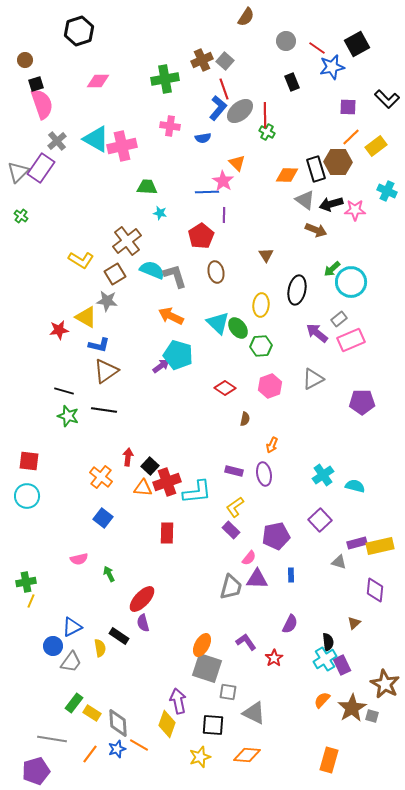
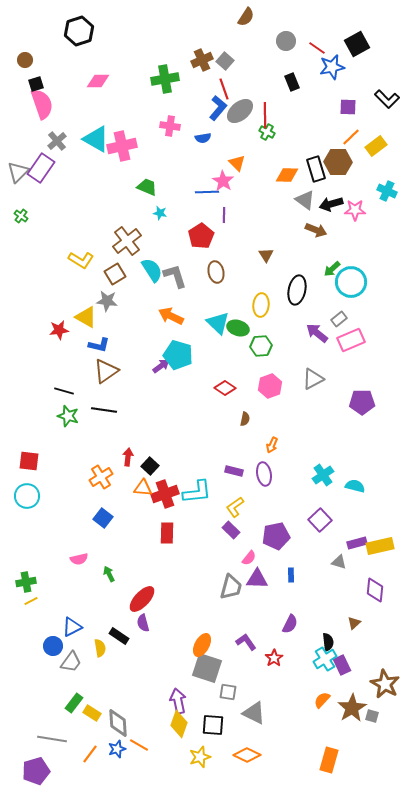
green trapezoid at (147, 187): rotated 20 degrees clockwise
cyan semicircle at (152, 270): rotated 35 degrees clockwise
green ellipse at (238, 328): rotated 35 degrees counterclockwise
orange cross at (101, 477): rotated 20 degrees clockwise
red cross at (167, 482): moved 2 px left, 12 px down
yellow line at (31, 601): rotated 40 degrees clockwise
yellow diamond at (167, 724): moved 12 px right
orange diamond at (247, 755): rotated 20 degrees clockwise
